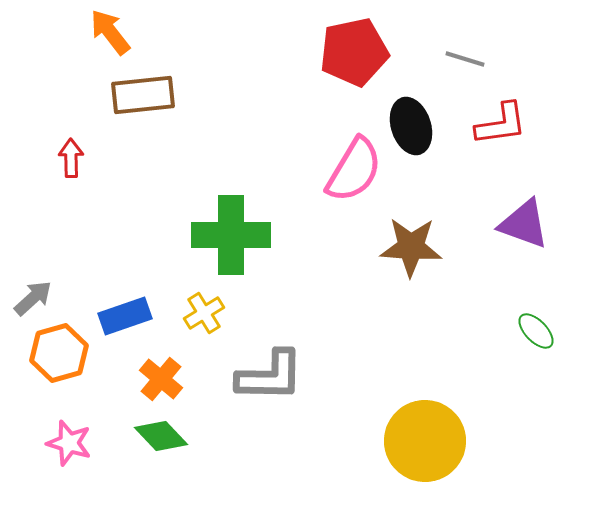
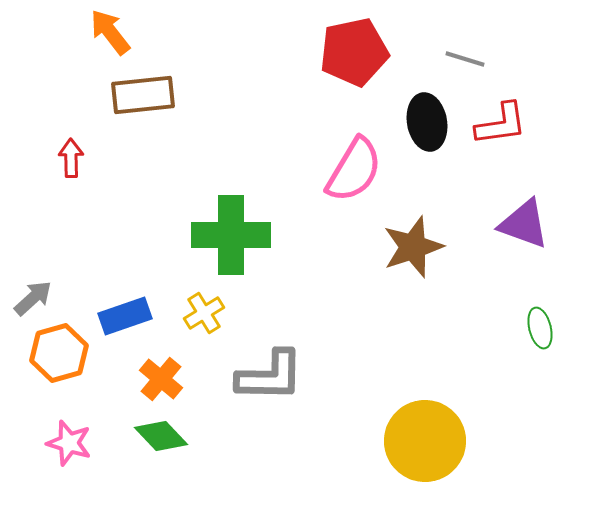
black ellipse: moved 16 px right, 4 px up; rotated 8 degrees clockwise
brown star: moved 2 px right; rotated 22 degrees counterclockwise
green ellipse: moved 4 px right, 3 px up; rotated 30 degrees clockwise
